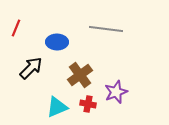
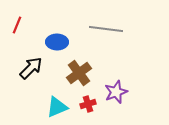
red line: moved 1 px right, 3 px up
brown cross: moved 1 px left, 2 px up
red cross: rotated 28 degrees counterclockwise
